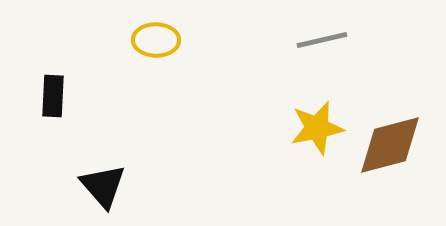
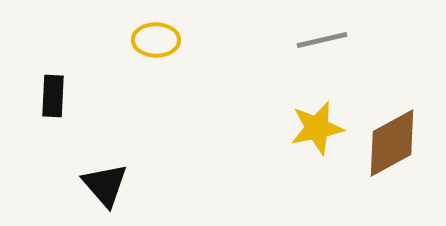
brown diamond: moved 2 px right, 2 px up; rotated 14 degrees counterclockwise
black triangle: moved 2 px right, 1 px up
